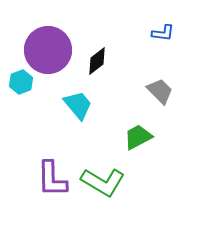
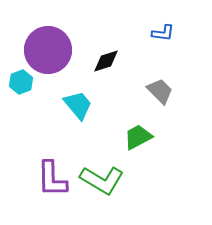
black diamond: moved 9 px right; rotated 20 degrees clockwise
green L-shape: moved 1 px left, 2 px up
